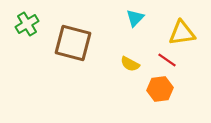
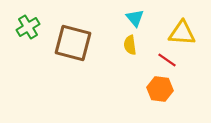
cyan triangle: rotated 24 degrees counterclockwise
green cross: moved 1 px right, 3 px down
yellow triangle: rotated 12 degrees clockwise
yellow semicircle: moved 19 px up; rotated 54 degrees clockwise
orange hexagon: rotated 15 degrees clockwise
